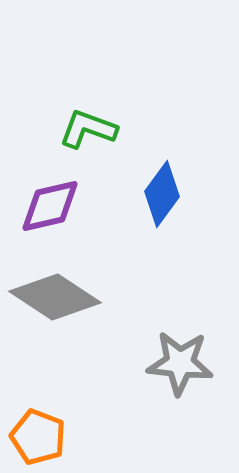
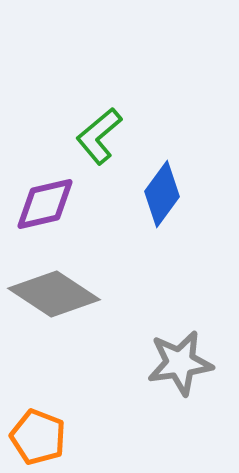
green L-shape: moved 11 px right, 7 px down; rotated 60 degrees counterclockwise
purple diamond: moved 5 px left, 2 px up
gray diamond: moved 1 px left, 3 px up
gray star: rotated 14 degrees counterclockwise
